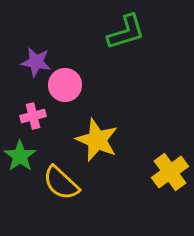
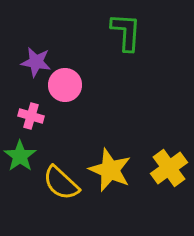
green L-shape: rotated 69 degrees counterclockwise
pink cross: moved 2 px left; rotated 30 degrees clockwise
yellow star: moved 13 px right, 30 px down
yellow cross: moved 1 px left, 4 px up
